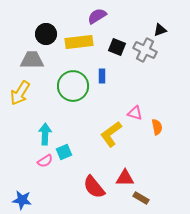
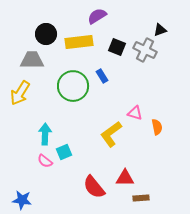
blue rectangle: rotated 32 degrees counterclockwise
pink semicircle: rotated 70 degrees clockwise
brown rectangle: rotated 35 degrees counterclockwise
